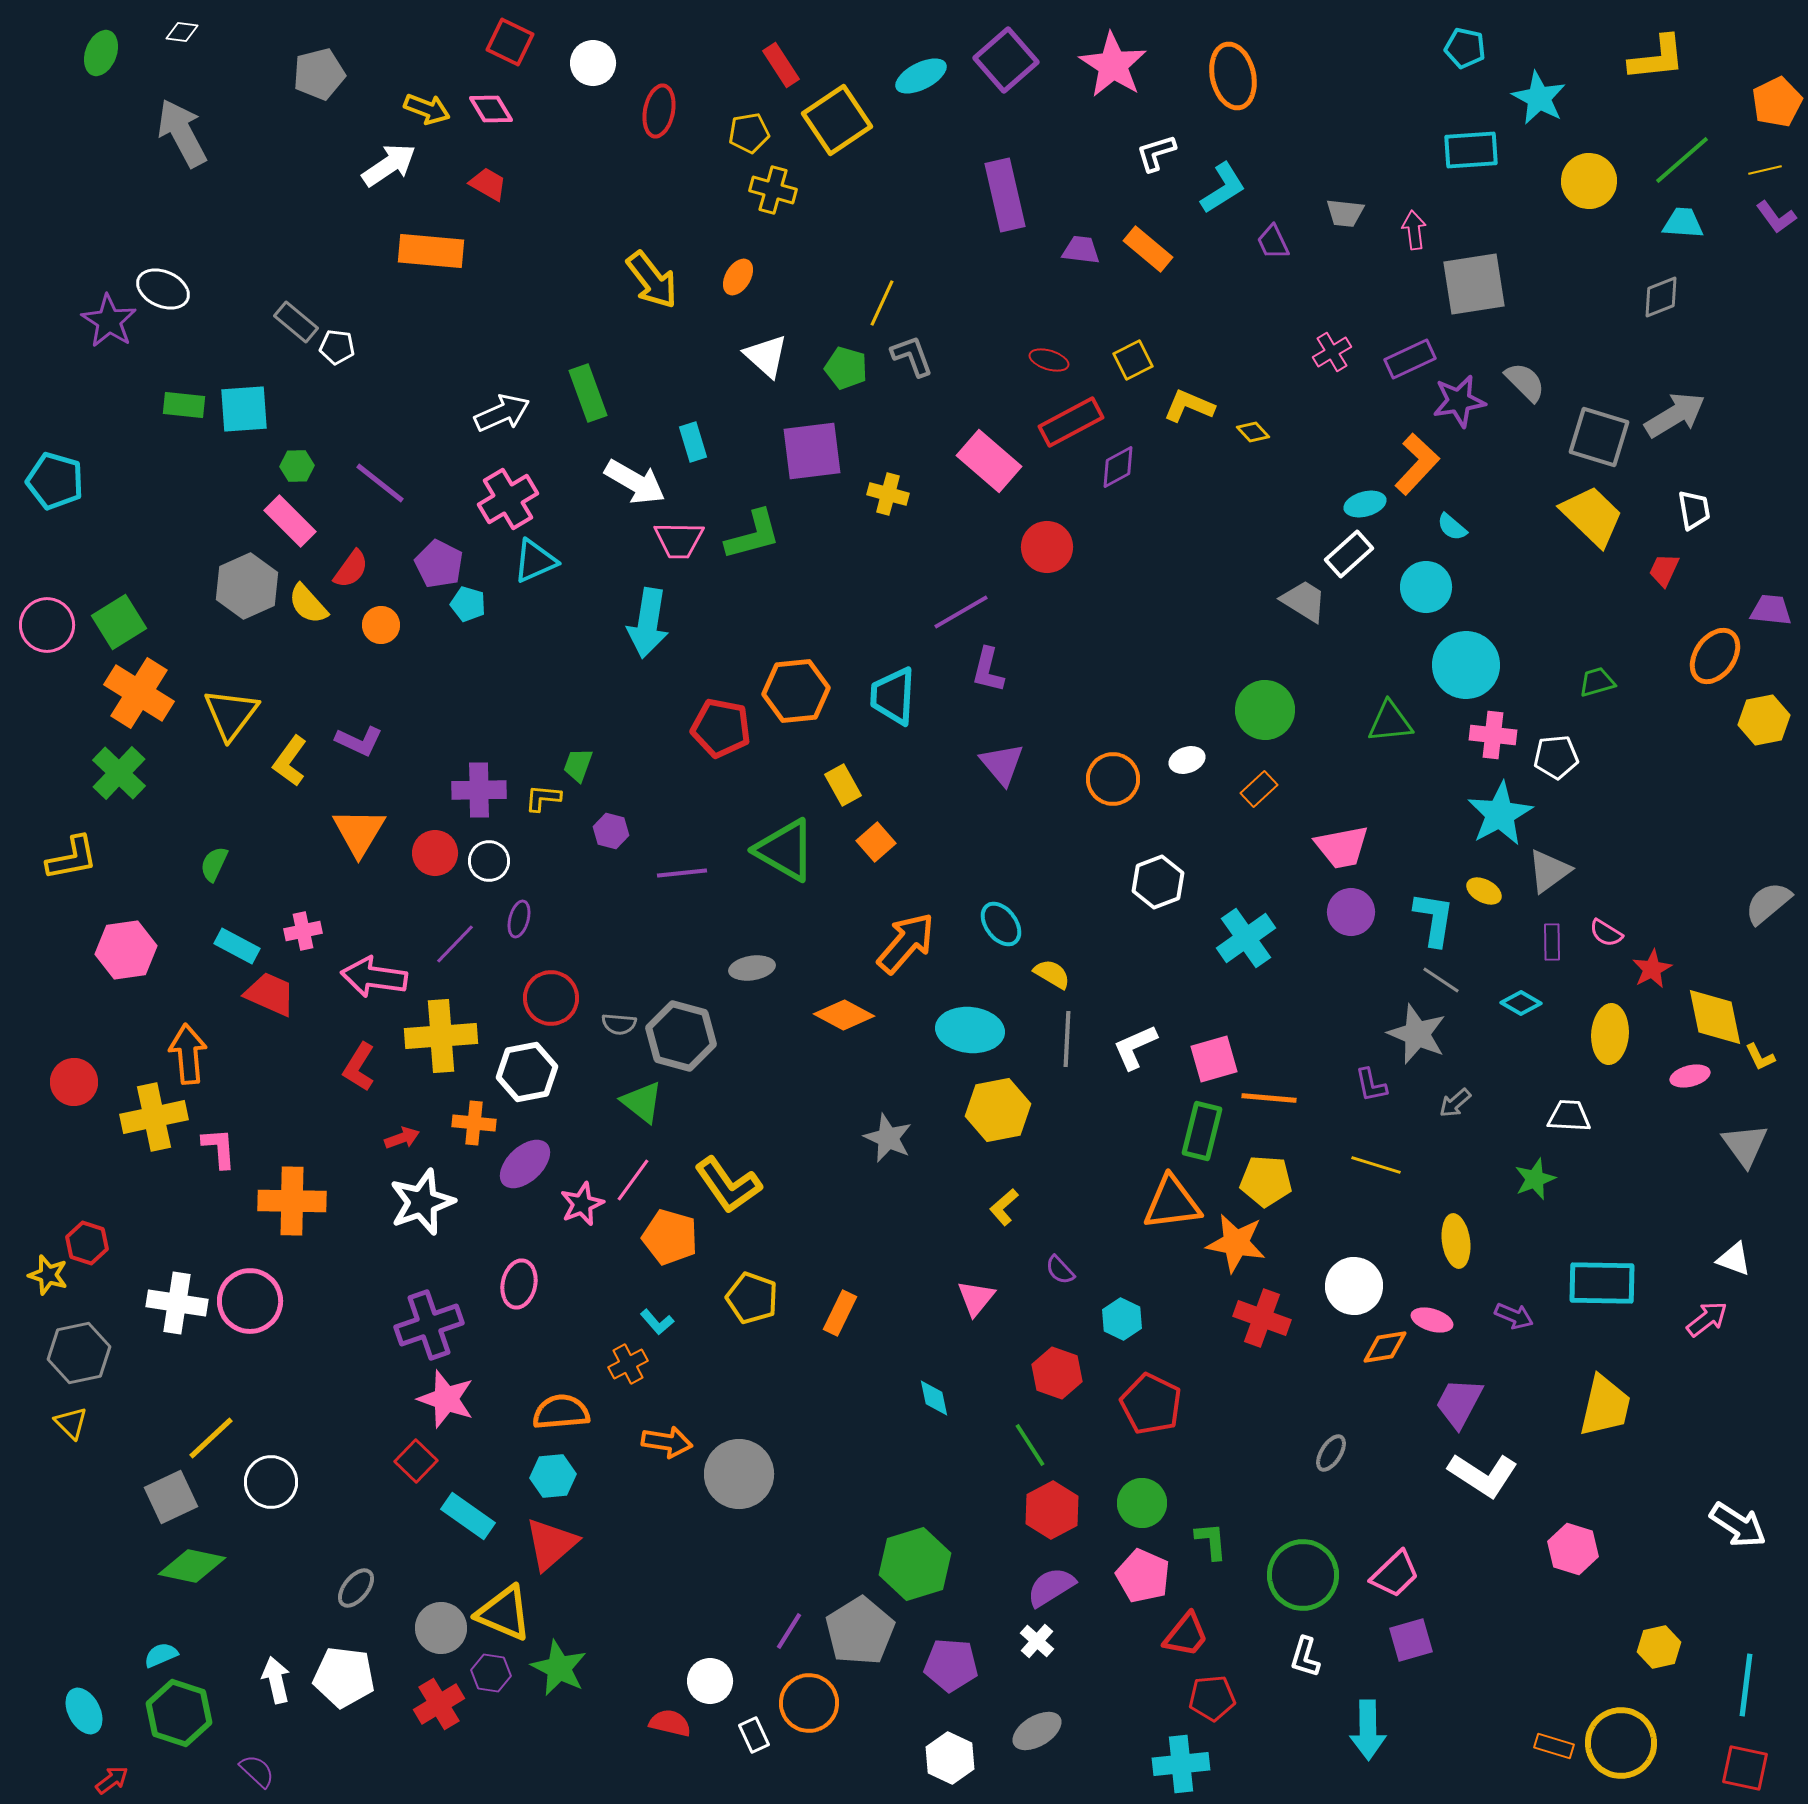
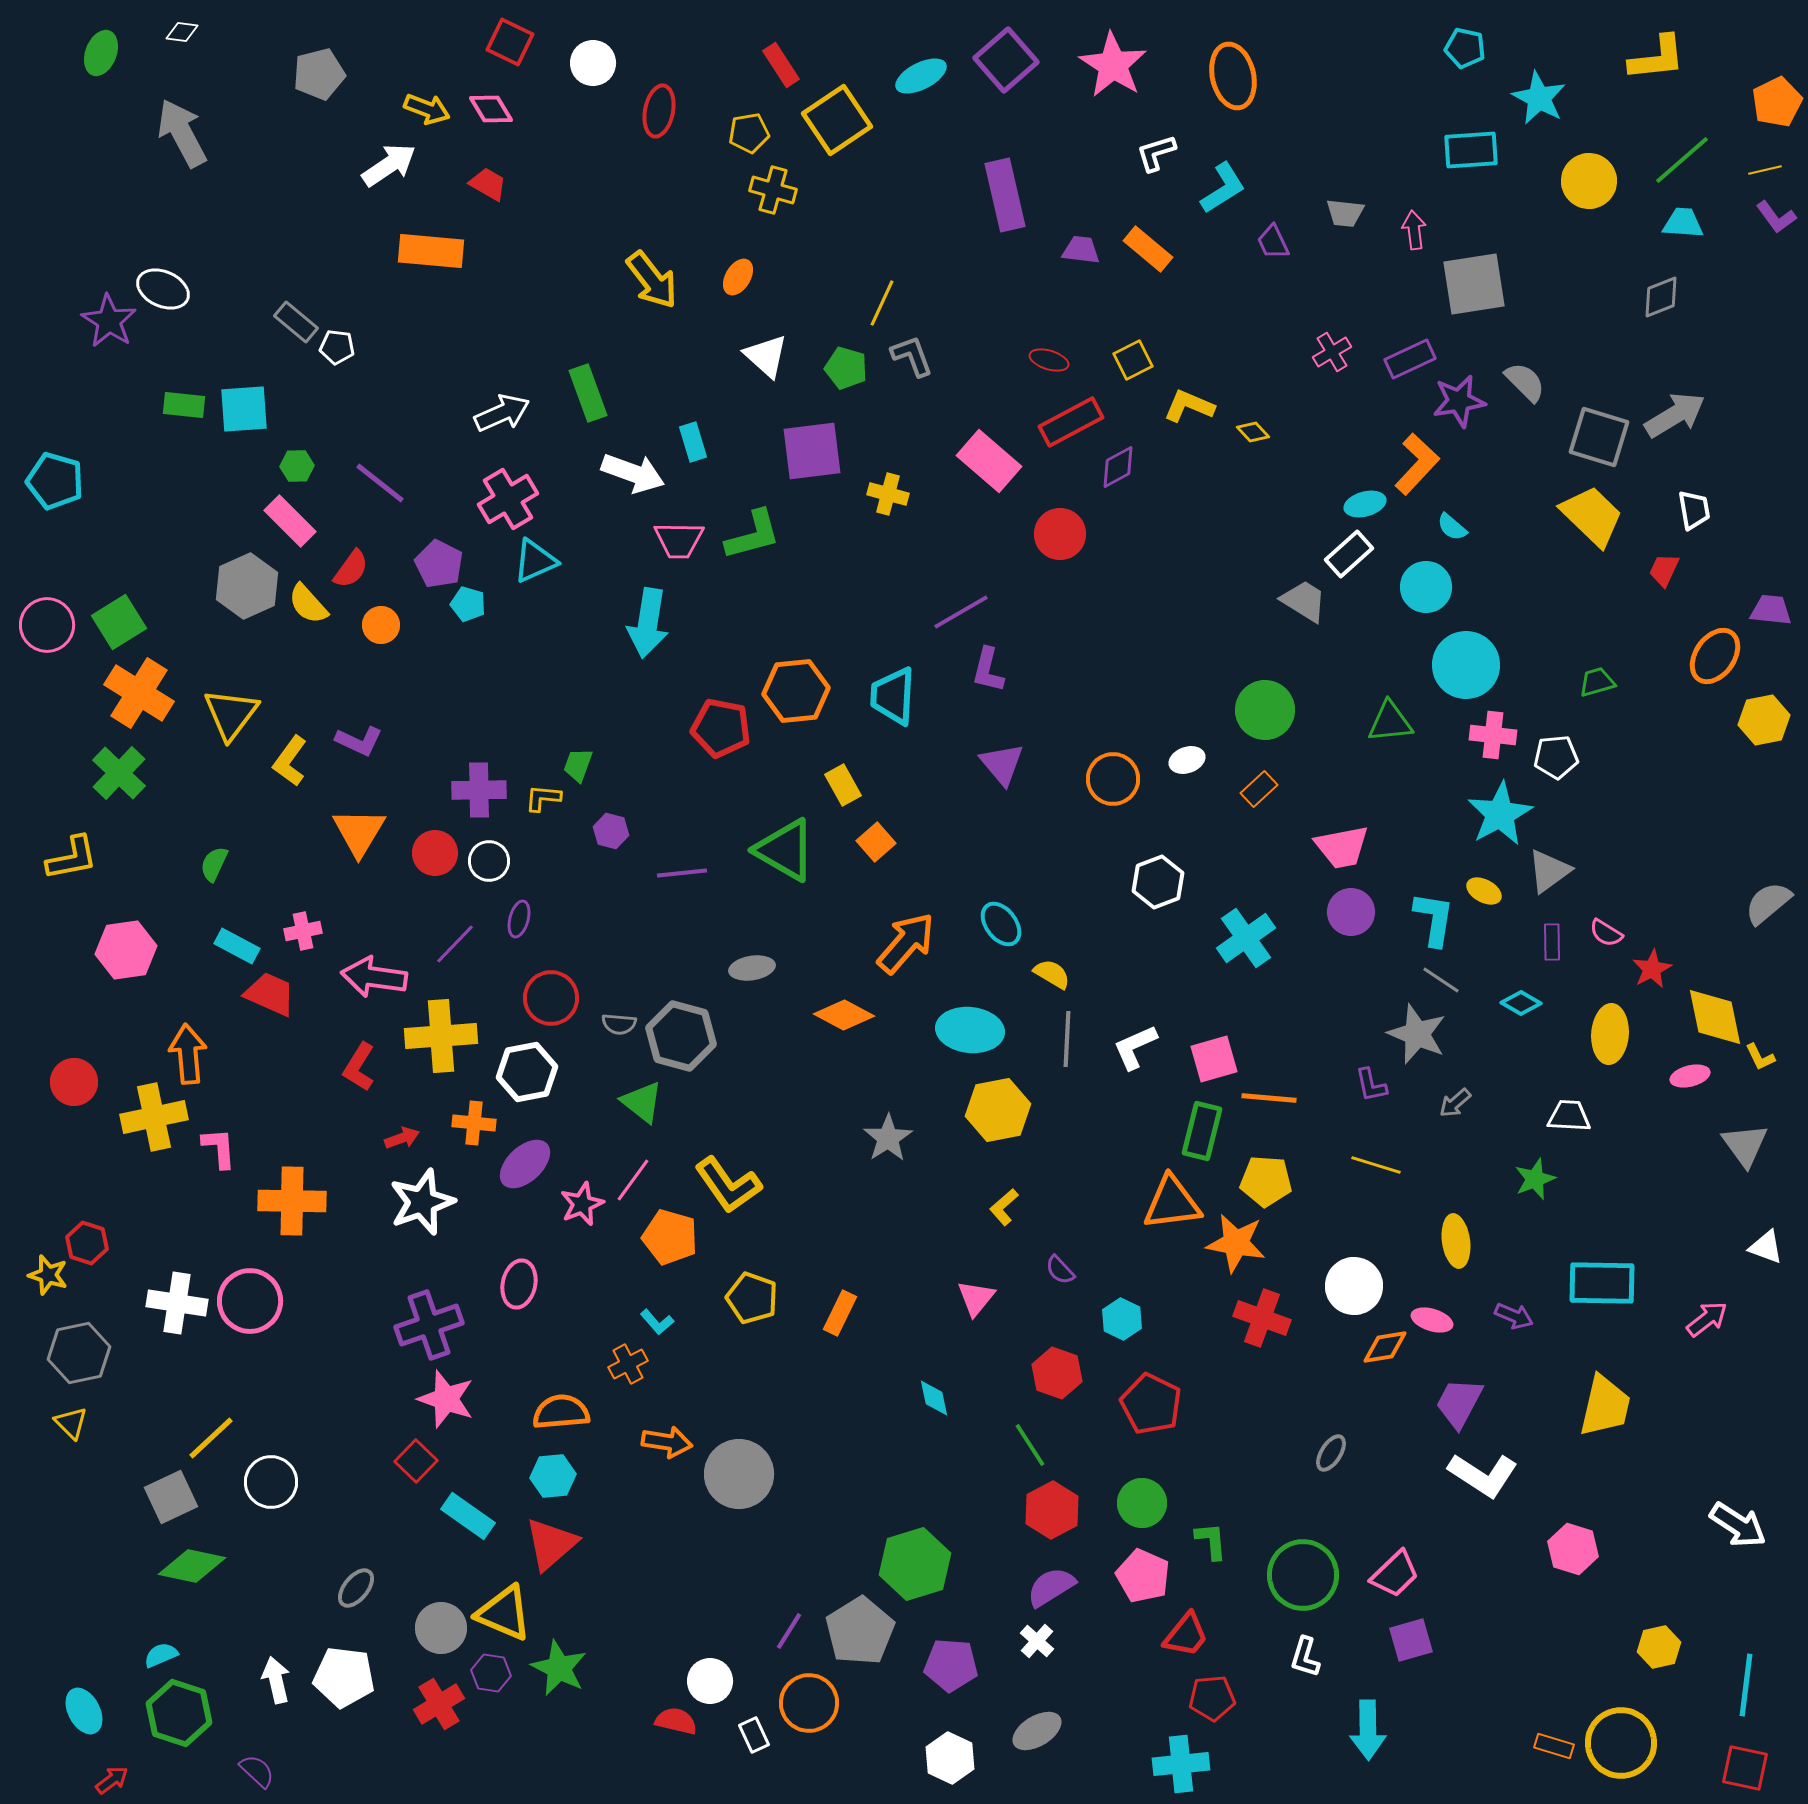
white arrow at (635, 482): moved 2 px left, 9 px up; rotated 10 degrees counterclockwise
red circle at (1047, 547): moved 13 px right, 13 px up
gray star at (888, 1138): rotated 15 degrees clockwise
white triangle at (1734, 1259): moved 32 px right, 12 px up
red semicircle at (670, 1723): moved 6 px right, 2 px up
